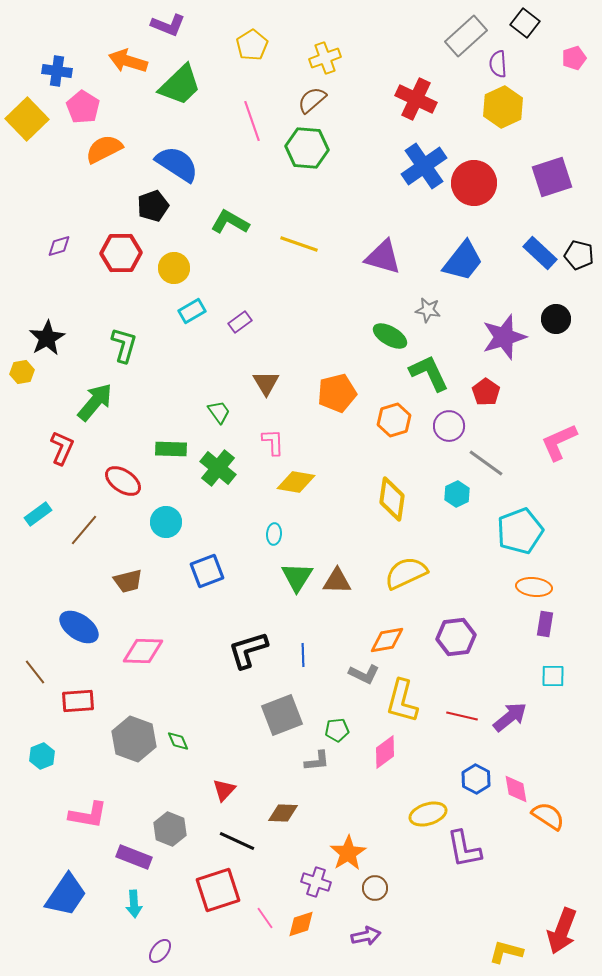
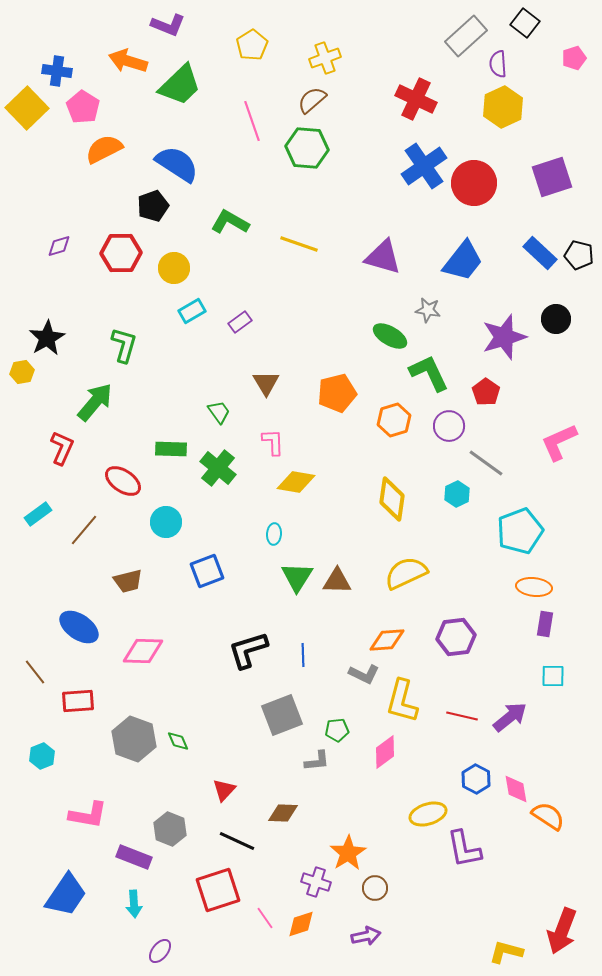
yellow square at (27, 119): moved 11 px up
orange diamond at (387, 640): rotated 6 degrees clockwise
